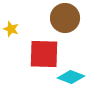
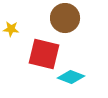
yellow star: rotated 14 degrees counterclockwise
red square: rotated 12 degrees clockwise
